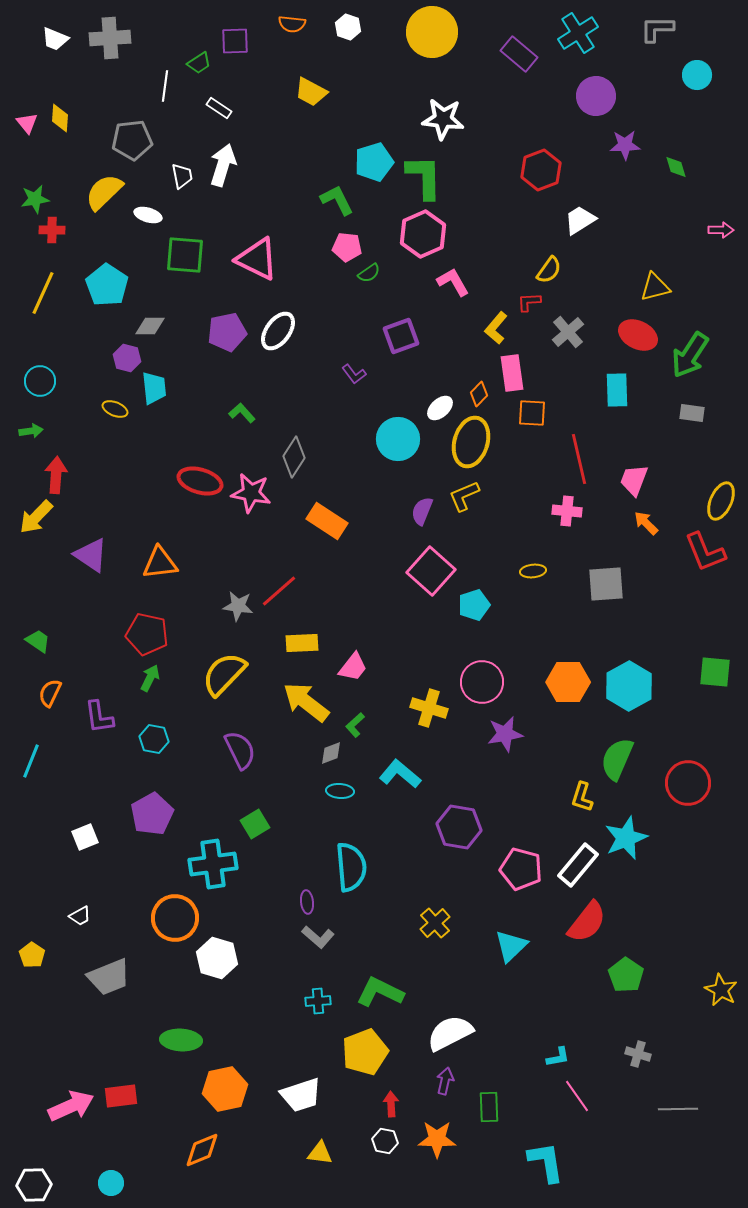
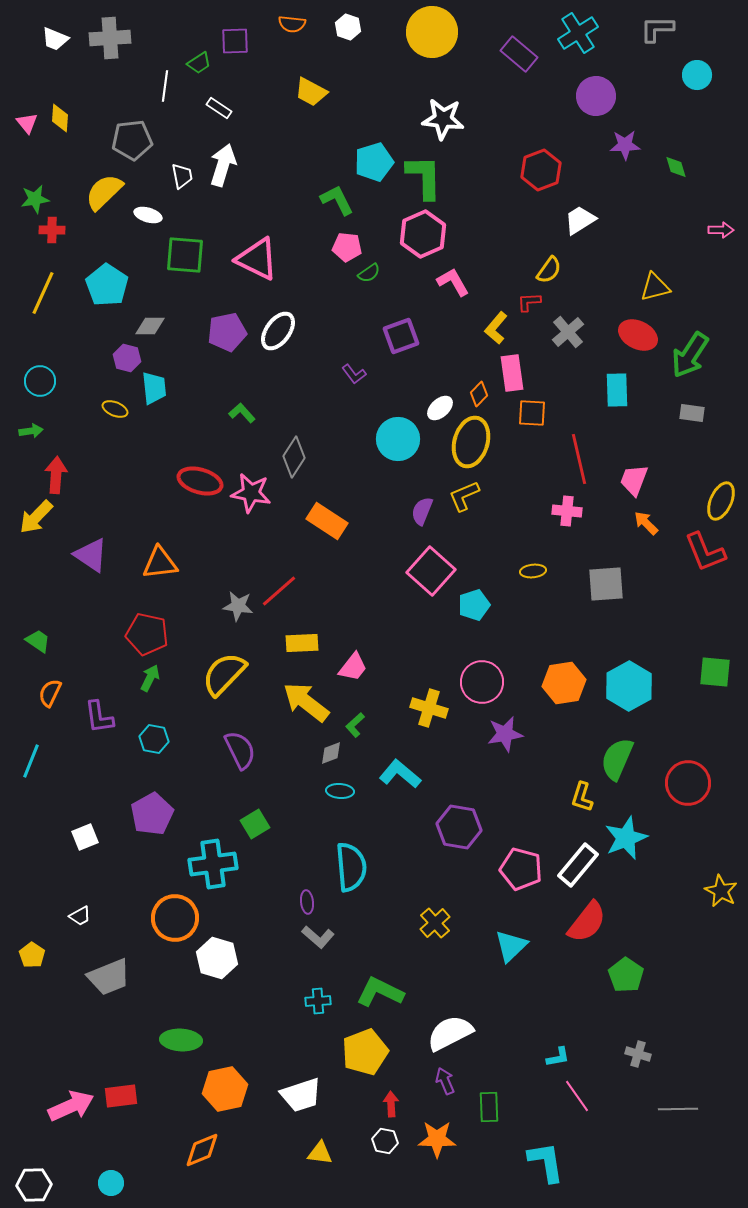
orange hexagon at (568, 682): moved 4 px left, 1 px down; rotated 9 degrees counterclockwise
yellow star at (721, 990): moved 99 px up
purple arrow at (445, 1081): rotated 36 degrees counterclockwise
